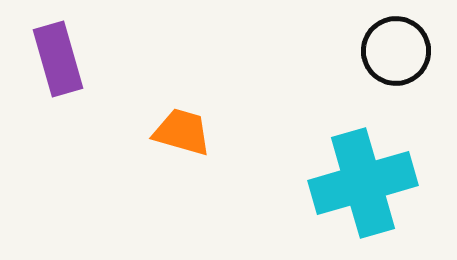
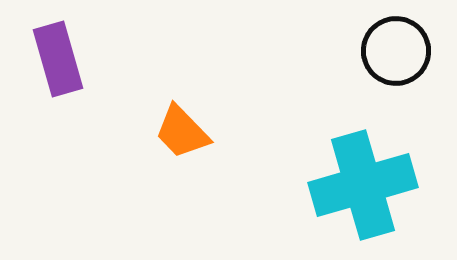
orange trapezoid: rotated 150 degrees counterclockwise
cyan cross: moved 2 px down
